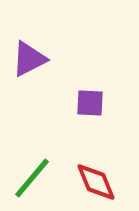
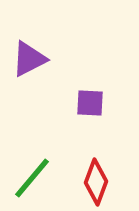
red diamond: rotated 42 degrees clockwise
